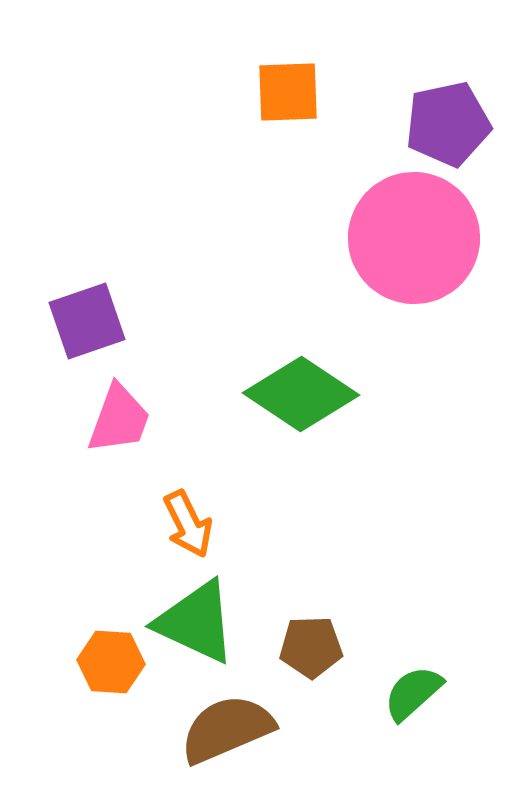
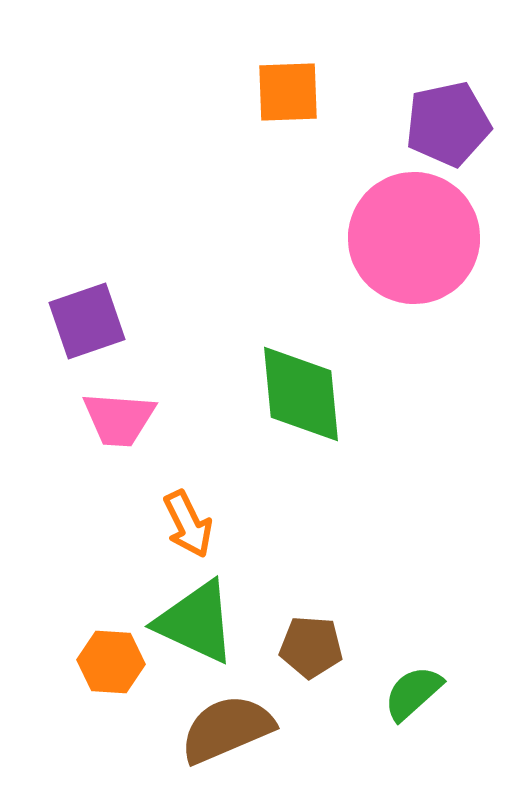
green diamond: rotated 51 degrees clockwise
pink trapezoid: rotated 74 degrees clockwise
brown pentagon: rotated 6 degrees clockwise
